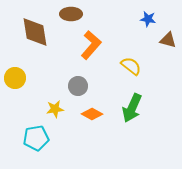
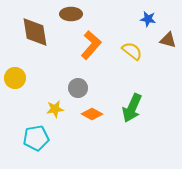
yellow semicircle: moved 1 px right, 15 px up
gray circle: moved 2 px down
